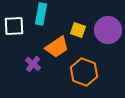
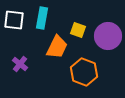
cyan rectangle: moved 1 px right, 4 px down
white square: moved 6 px up; rotated 10 degrees clockwise
purple circle: moved 6 px down
orange trapezoid: rotated 30 degrees counterclockwise
purple cross: moved 13 px left
